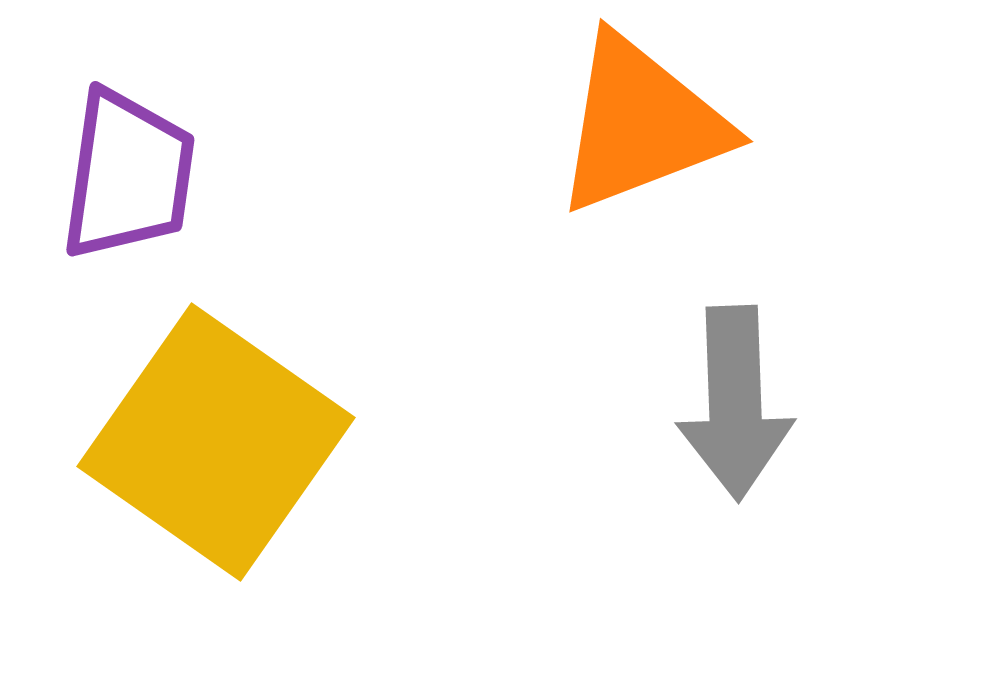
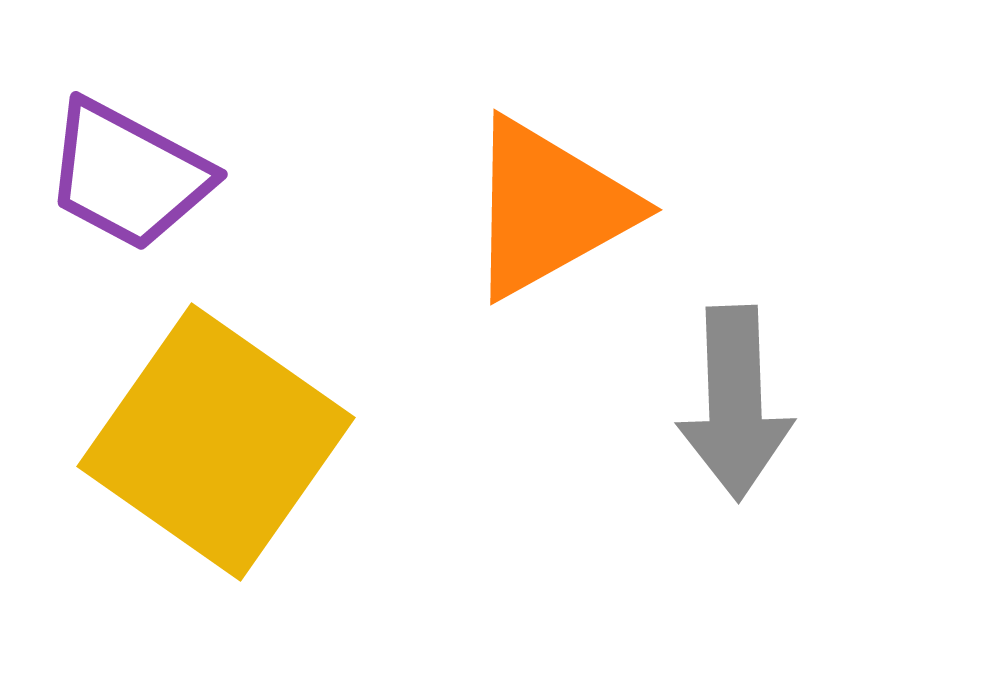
orange triangle: moved 92 px left, 84 px down; rotated 8 degrees counterclockwise
purple trapezoid: rotated 110 degrees clockwise
